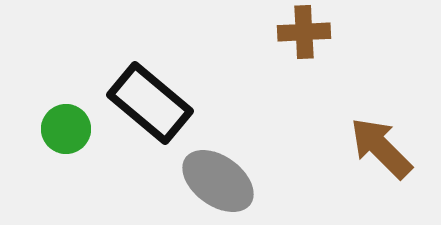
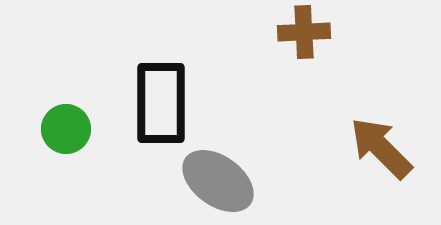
black rectangle: moved 11 px right; rotated 50 degrees clockwise
